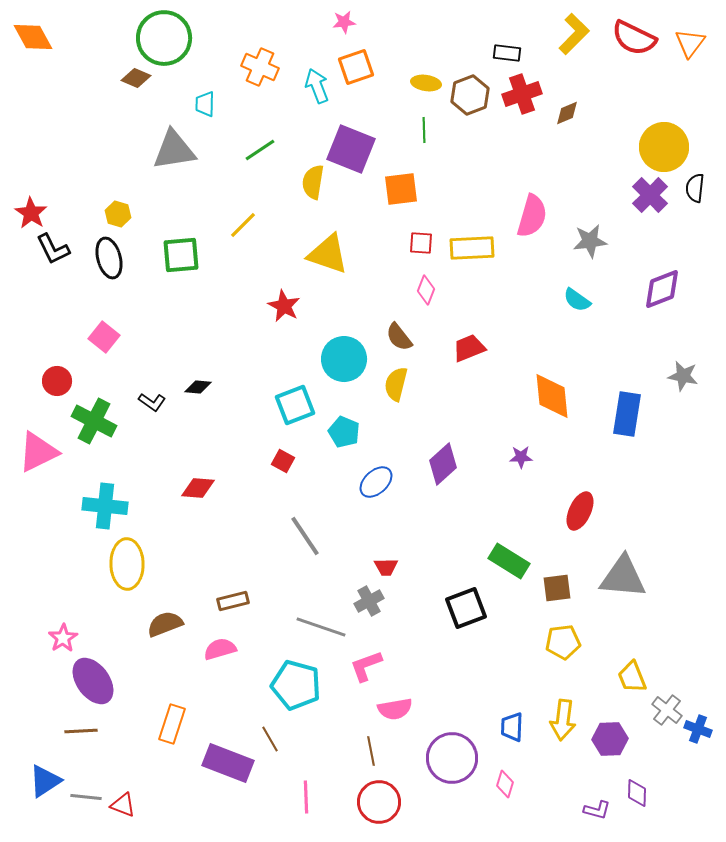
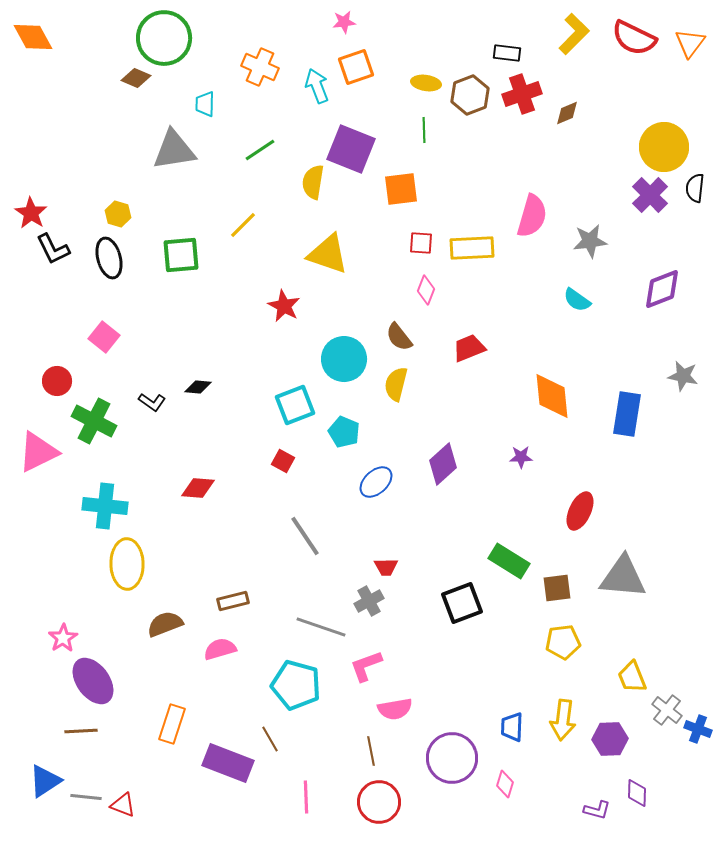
black square at (466, 608): moved 4 px left, 5 px up
